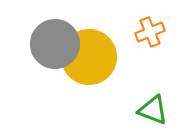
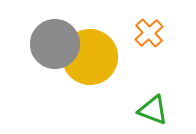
orange cross: moved 1 px left, 1 px down; rotated 20 degrees counterclockwise
yellow circle: moved 1 px right
